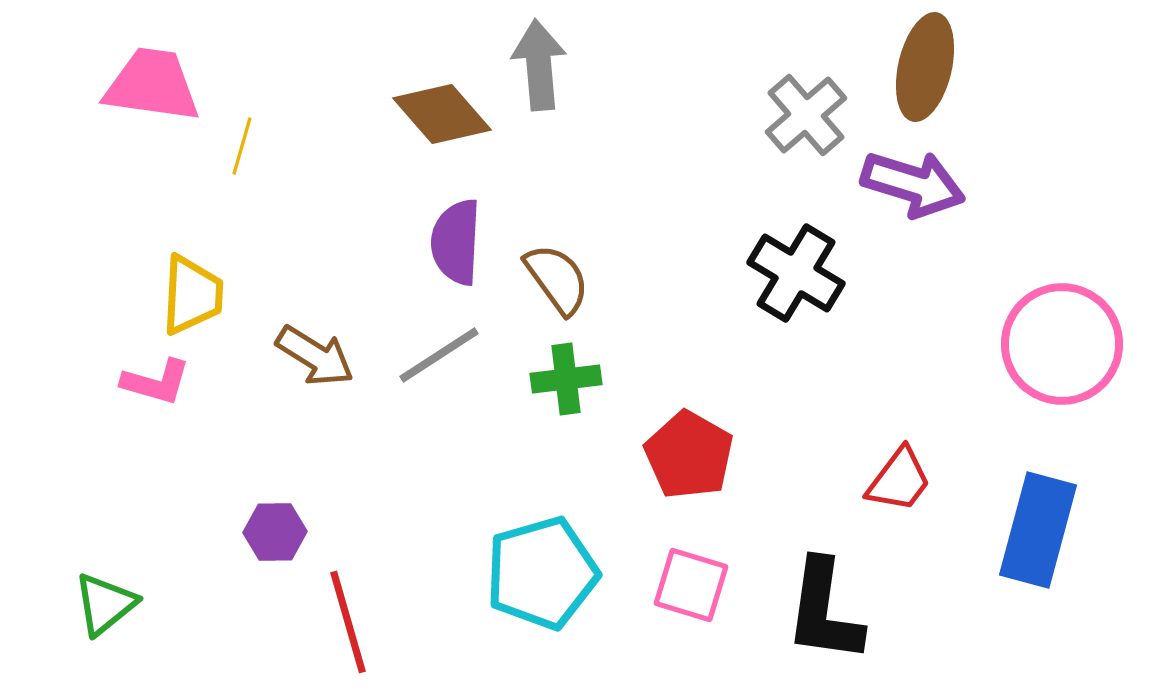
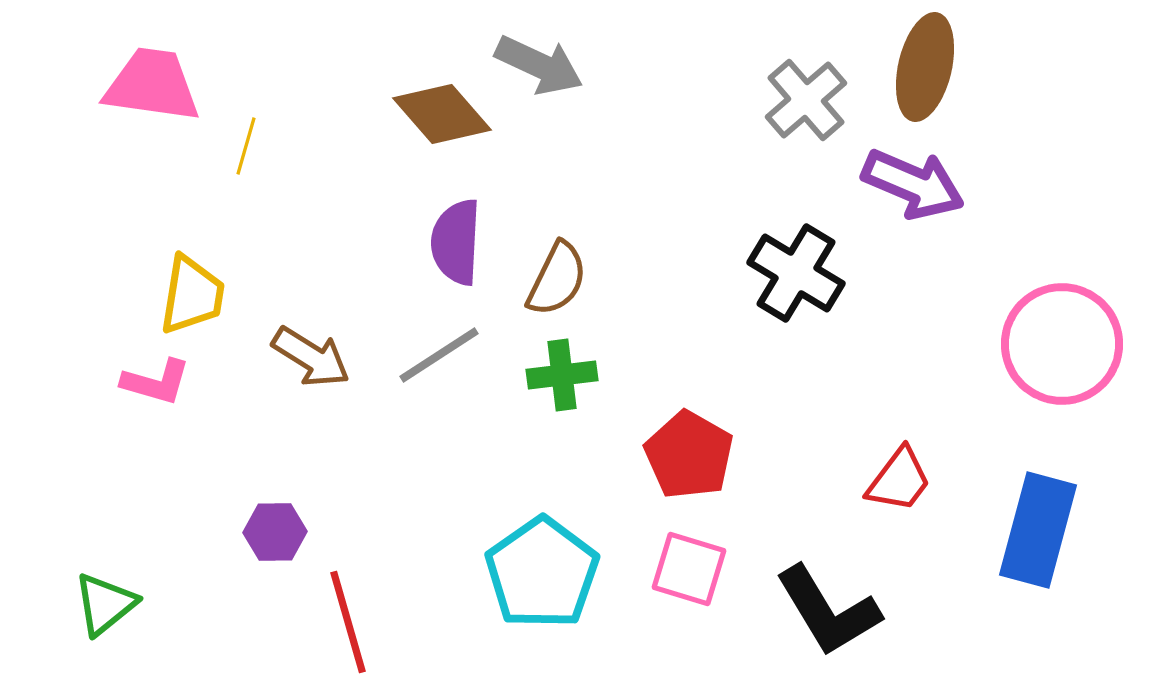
gray arrow: rotated 120 degrees clockwise
gray cross: moved 15 px up
yellow line: moved 4 px right
purple arrow: rotated 6 degrees clockwise
brown semicircle: rotated 62 degrees clockwise
yellow trapezoid: rotated 6 degrees clockwise
brown arrow: moved 4 px left, 1 px down
green cross: moved 4 px left, 4 px up
cyan pentagon: rotated 19 degrees counterclockwise
pink square: moved 2 px left, 16 px up
black L-shape: moved 4 px right; rotated 39 degrees counterclockwise
